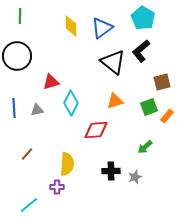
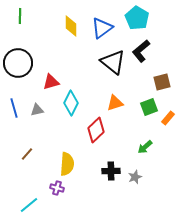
cyan pentagon: moved 6 px left
black circle: moved 1 px right, 7 px down
orange triangle: moved 2 px down
blue line: rotated 12 degrees counterclockwise
orange rectangle: moved 1 px right, 2 px down
red diamond: rotated 40 degrees counterclockwise
purple cross: moved 1 px down; rotated 16 degrees clockwise
